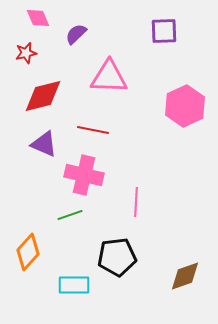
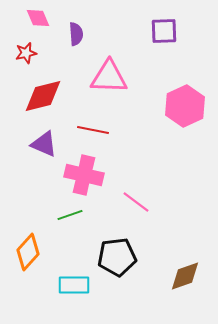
purple semicircle: rotated 130 degrees clockwise
pink line: rotated 56 degrees counterclockwise
